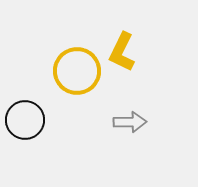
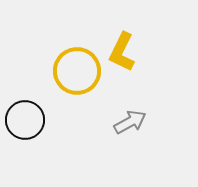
gray arrow: rotated 28 degrees counterclockwise
